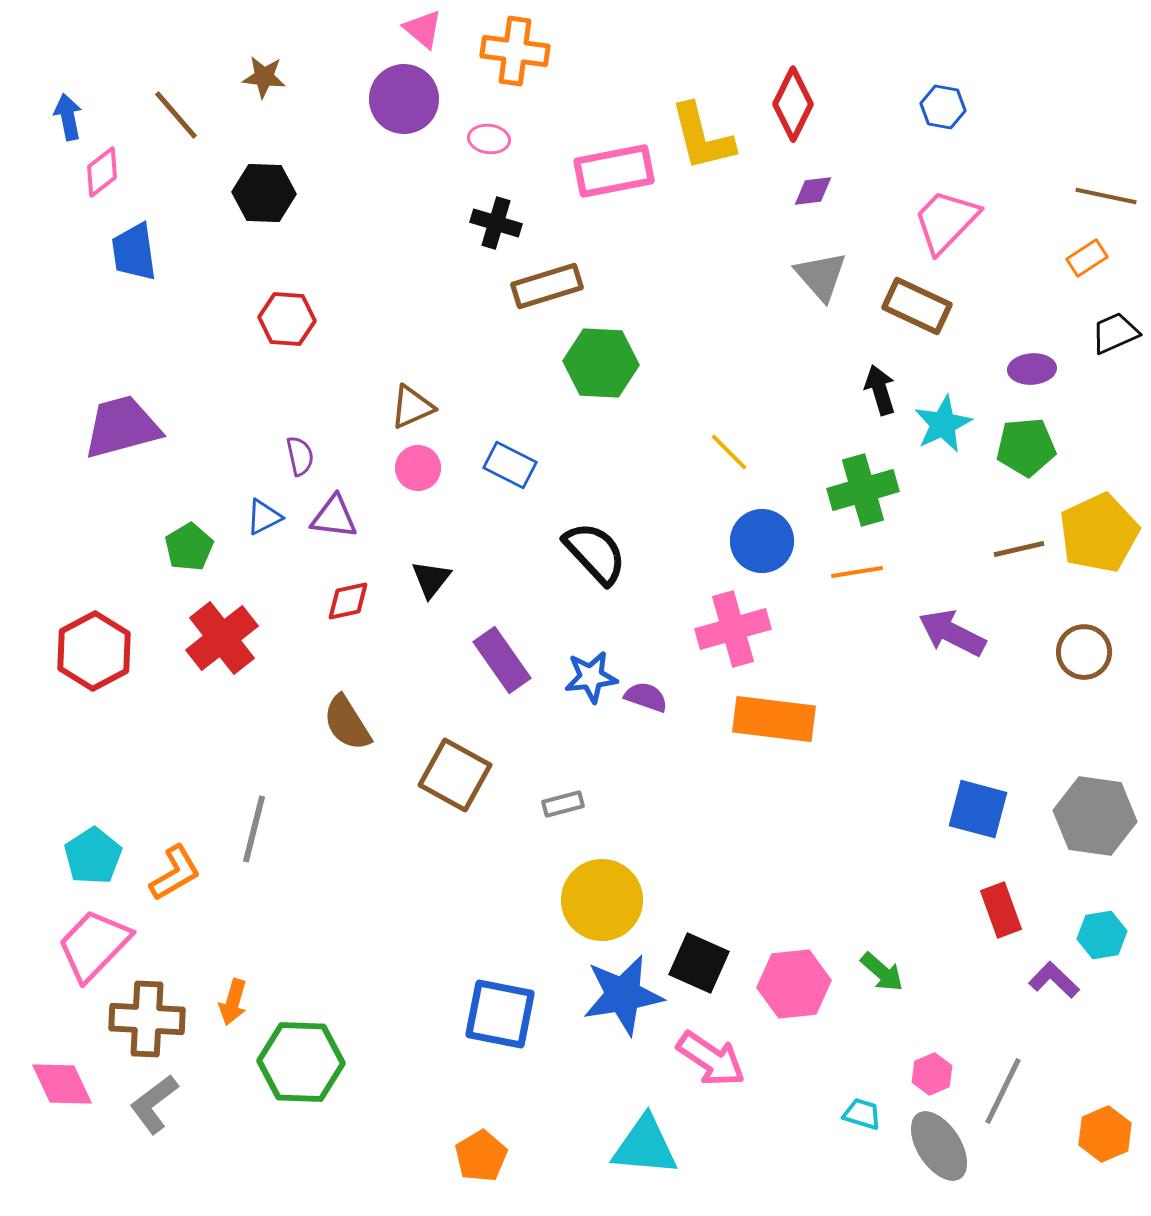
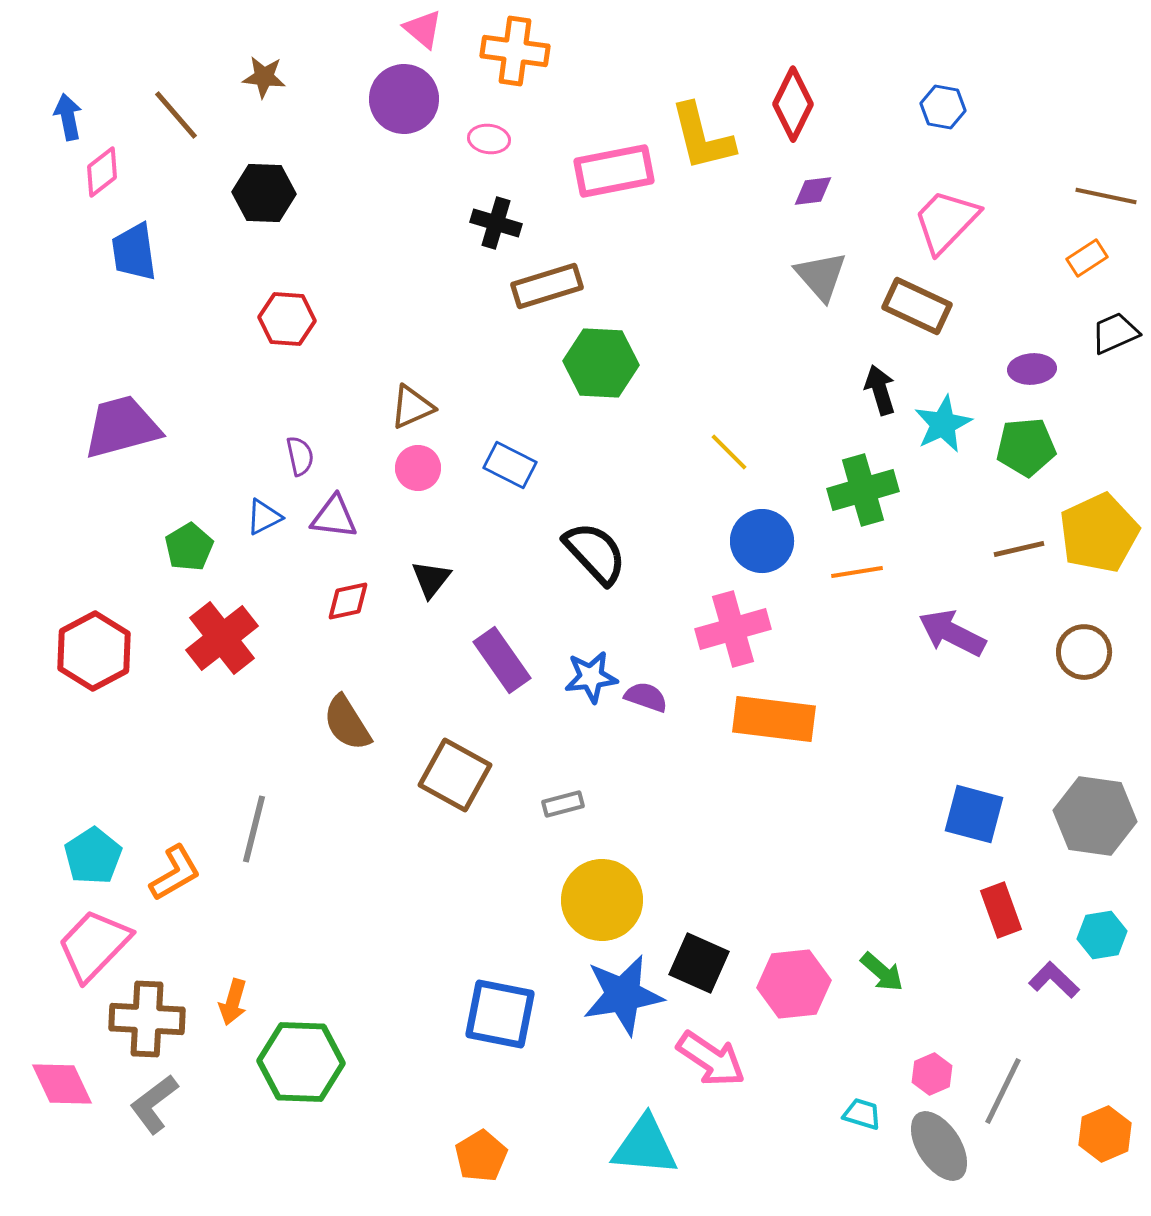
blue square at (978, 809): moved 4 px left, 5 px down
